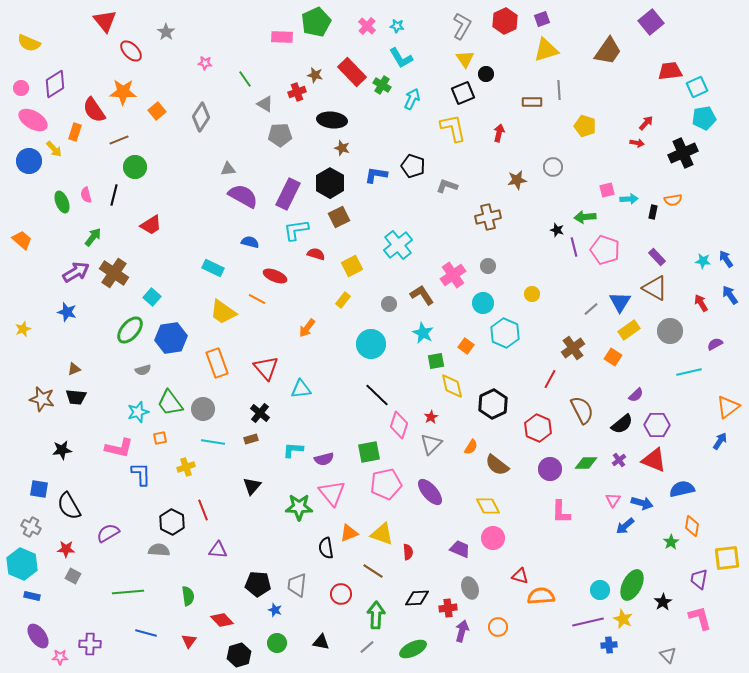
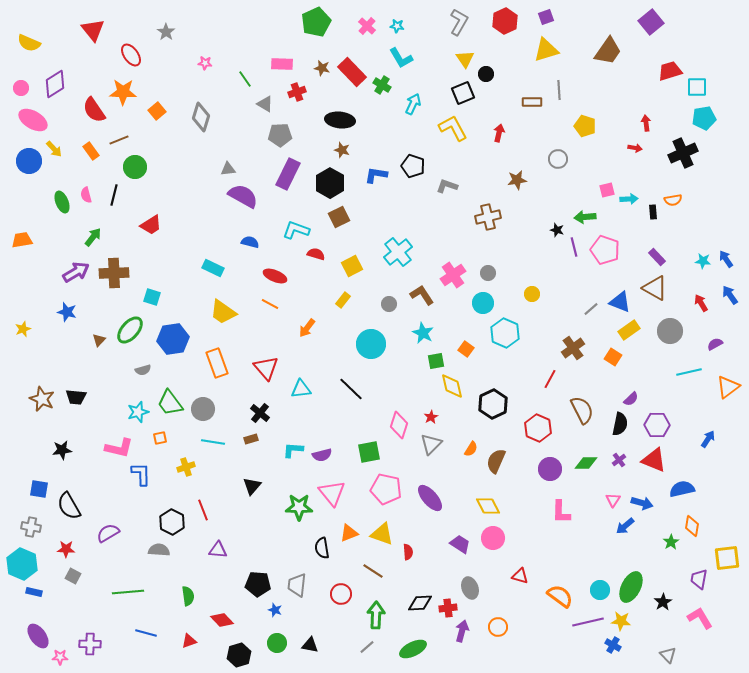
purple square at (542, 19): moved 4 px right, 2 px up
red triangle at (105, 21): moved 12 px left, 9 px down
gray L-shape at (462, 26): moved 3 px left, 4 px up
pink rectangle at (282, 37): moved 27 px down
red ellipse at (131, 51): moved 4 px down; rotated 10 degrees clockwise
red trapezoid at (670, 71): rotated 10 degrees counterclockwise
brown star at (315, 75): moved 7 px right, 7 px up
cyan square at (697, 87): rotated 25 degrees clockwise
cyan arrow at (412, 99): moved 1 px right, 5 px down
gray diamond at (201, 117): rotated 16 degrees counterclockwise
black ellipse at (332, 120): moved 8 px right
red arrow at (646, 123): rotated 49 degrees counterclockwise
yellow L-shape at (453, 128): rotated 16 degrees counterclockwise
orange rectangle at (75, 132): moved 16 px right, 19 px down; rotated 54 degrees counterclockwise
red arrow at (637, 143): moved 2 px left, 5 px down
brown star at (342, 148): moved 2 px down
gray circle at (553, 167): moved 5 px right, 8 px up
purple rectangle at (288, 194): moved 20 px up
black rectangle at (653, 212): rotated 16 degrees counterclockwise
cyan L-shape at (296, 230): rotated 28 degrees clockwise
orange trapezoid at (22, 240): rotated 50 degrees counterclockwise
cyan cross at (398, 245): moved 7 px down
gray circle at (488, 266): moved 7 px down
brown cross at (114, 273): rotated 36 degrees counterclockwise
cyan square at (152, 297): rotated 24 degrees counterclockwise
orange line at (257, 299): moved 13 px right, 5 px down
blue triangle at (620, 302): rotated 40 degrees counterclockwise
blue hexagon at (171, 338): moved 2 px right, 1 px down
orange square at (466, 346): moved 3 px down
brown triangle at (74, 369): moved 25 px right, 29 px up; rotated 24 degrees counterclockwise
black line at (377, 395): moved 26 px left, 6 px up
purple semicircle at (636, 395): moved 5 px left, 4 px down
brown star at (42, 399): rotated 10 degrees clockwise
orange triangle at (728, 407): moved 20 px up
black semicircle at (622, 424): moved 2 px left; rotated 40 degrees counterclockwise
blue arrow at (720, 441): moved 12 px left, 2 px up
orange semicircle at (471, 447): moved 2 px down
purple semicircle at (324, 459): moved 2 px left, 4 px up
brown semicircle at (497, 465): moved 1 px left, 4 px up; rotated 75 degrees clockwise
pink pentagon at (386, 484): moved 5 px down; rotated 24 degrees clockwise
purple ellipse at (430, 492): moved 6 px down
gray cross at (31, 527): rotated 18 degrees counterclockwise
black semicircle at (326, 548): moved 4 px left
purple trapezoid at (460, 549): moved 5 px up; rotated 10 degrees clockwise
green ellipse at (632, 585): moved 1 px left, 2 px down
blue rectangle at (32, 596): moved 2 px right, 4 px up
orange semicircle at (541, 596): moved 19 px right; rotated 40 degrees clockwise
black diamond at (417, 598): moved 3 px right, 5 px down
pink L-shape at (700, 618): rotated 16 degrees counterclockwise
yellow star at (623, 619): moved 2 px left, 2 px down; rotated 18 degrees counterclockwise
red triangle at (189, 641): rotated 35 degrees clockwise
black triangle at (321, 642): moved 11 px left, 3 px down
blue cross at (609, 645): moved 4 px right; rotated 35 degrees clockwise
